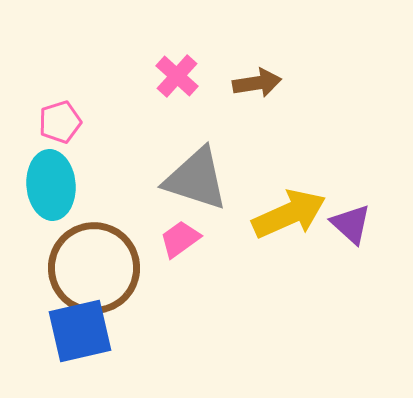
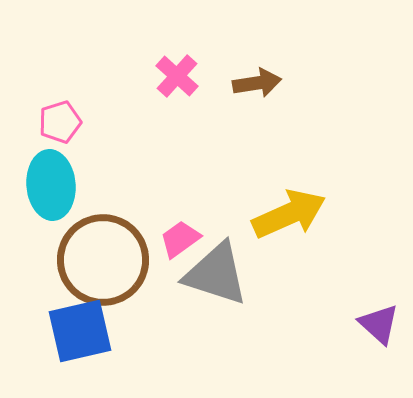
gray triangle: moved 20 px right, 95 px down
purple triangle: moved 28 px right, 100 px down
brown circle: moved 9 px right, 8 px up
